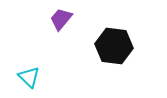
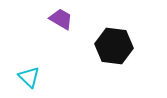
purple trapezoid: rotated 80 degrees clockwise
